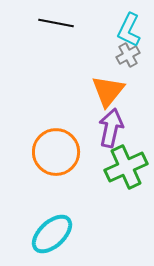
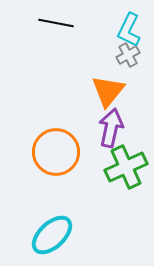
cyan ellipse: moved 1 px down
